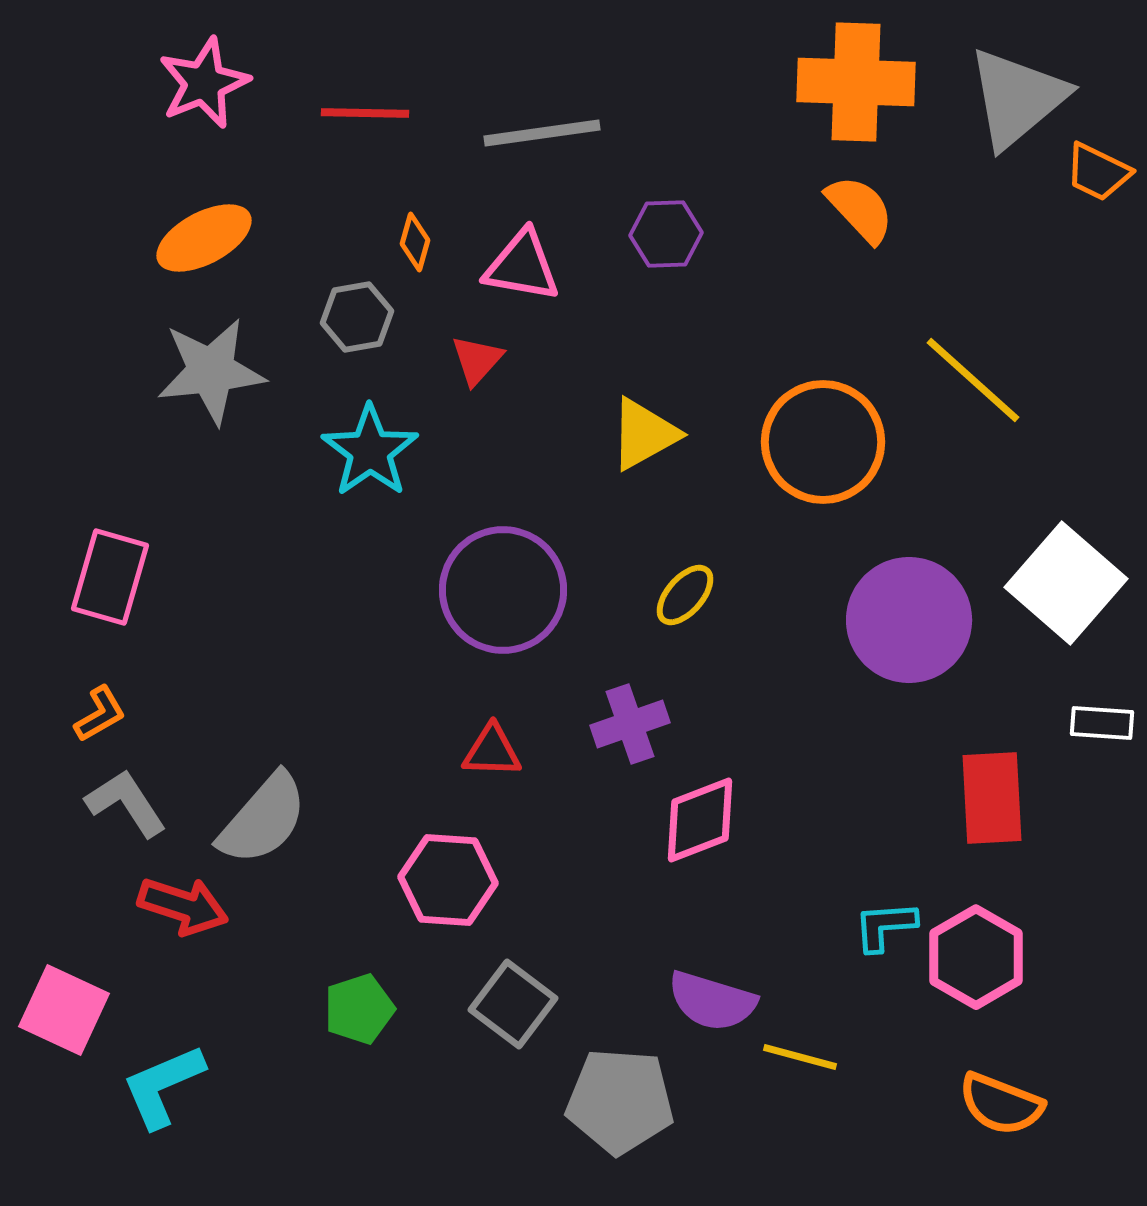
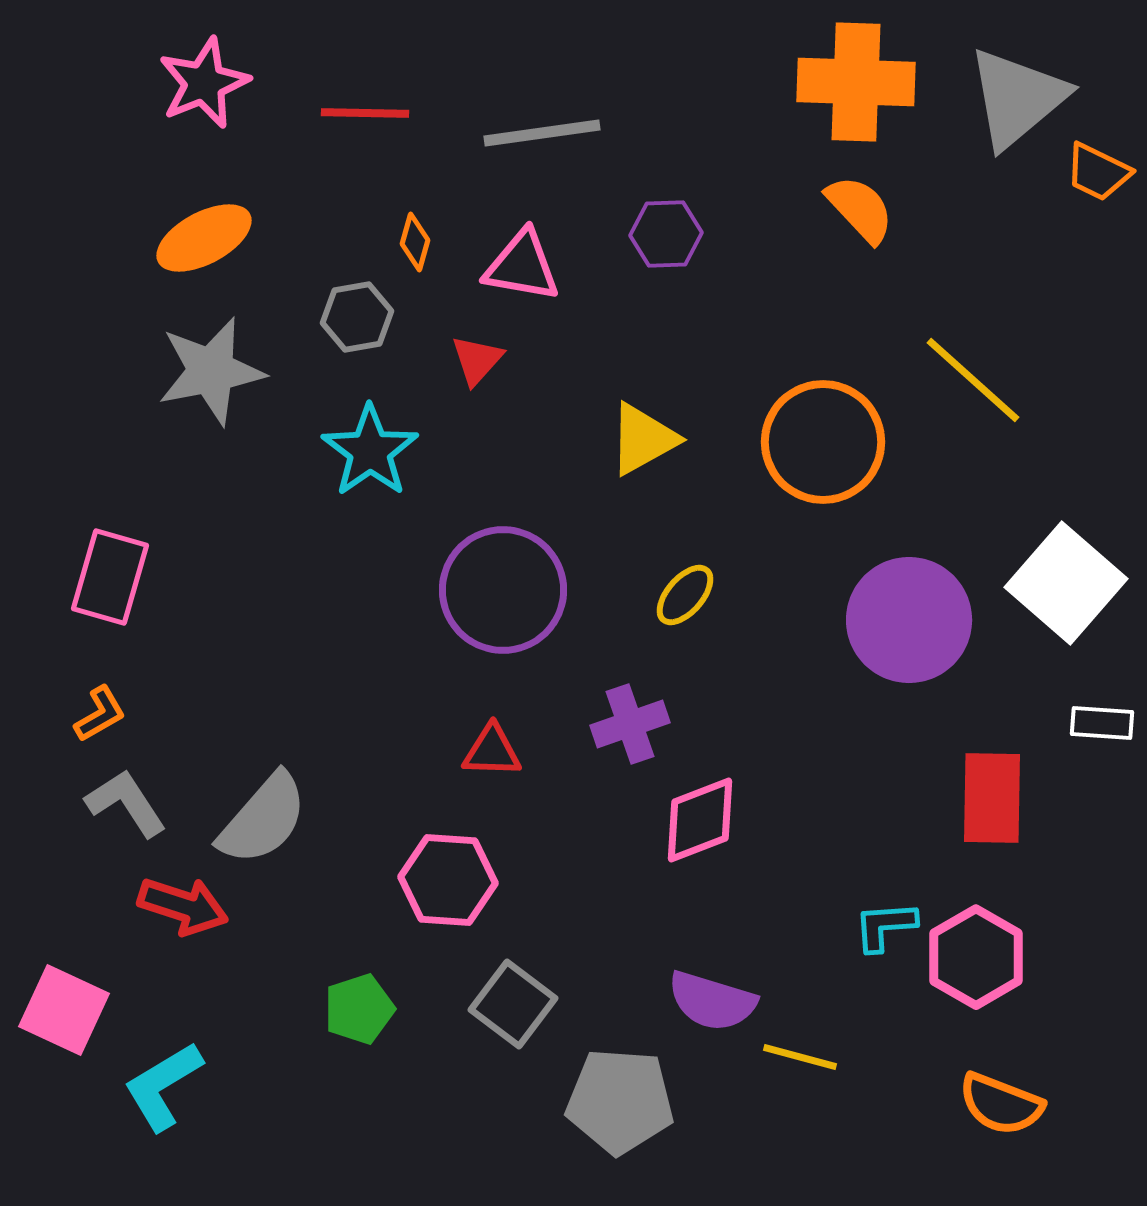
gray star at (211, 371): rotated 5 degrees counterclockwise
yellow triangle at (644, 434): moved 1 px left, 5 px down
red rectangle at (992, 798): rotated 4 degrees clockwise
cyan L-shape at (163, 1086): rotated 8 degrees counterclockwise
